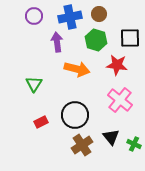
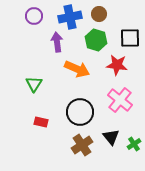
orange arrow: rotated 10 degrees clockwise
black circle: moved 5 px right, 3 px up
red rectangle: rotated 40 degrees clockwise
green cross: rotated 32 degrees clockwise
